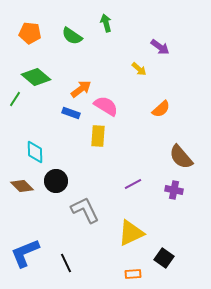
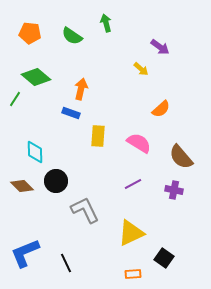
yellow arrow: moved 2 px right
orange arrow: rotated 40 degrees counterclockwise
pink semicircle: moved 33 px right, 37 px down
